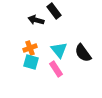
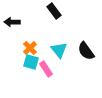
black arrow: moved 24 px left, 2 px down; rotated 14 degrees counterclockwise
orange cross: rotated 24 degrees counterclockwise
black semicircle: moved 3 px right, 2 px up
pink rectangle: moved 10 px left
